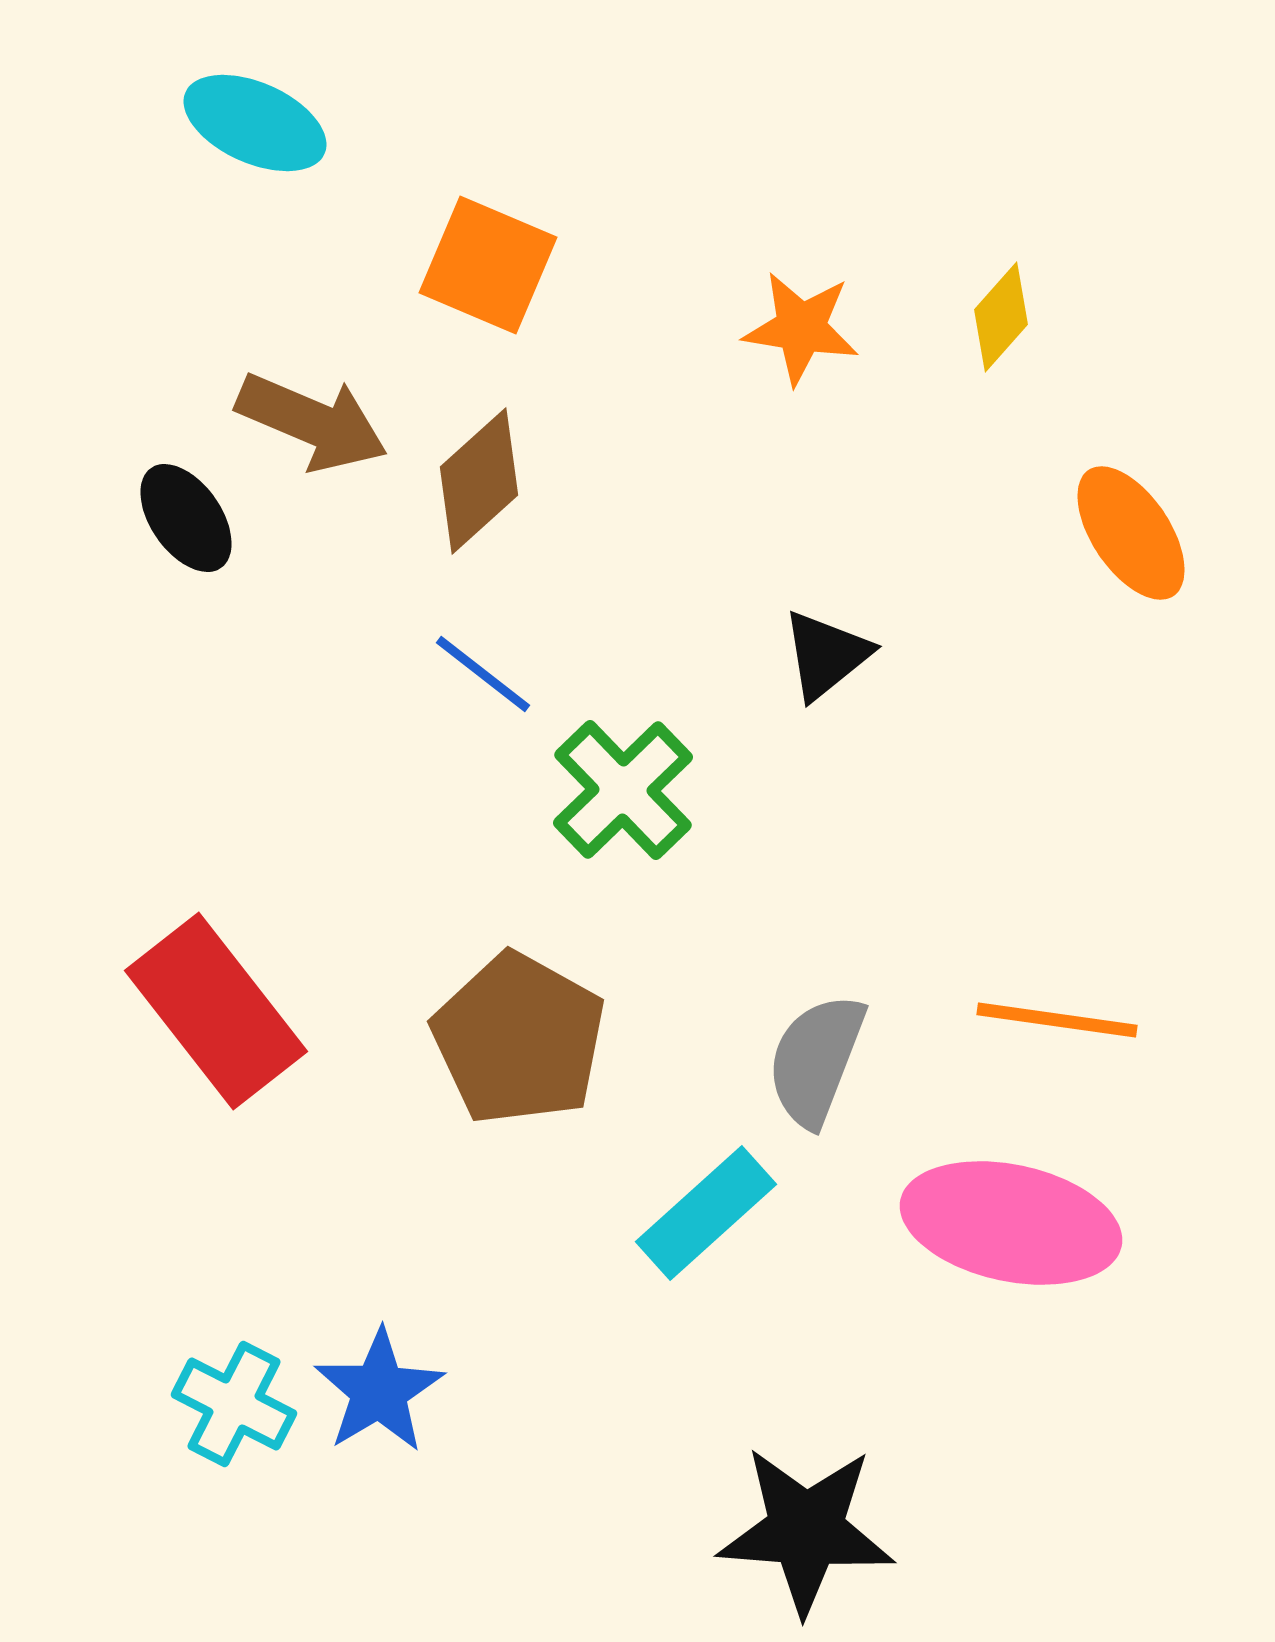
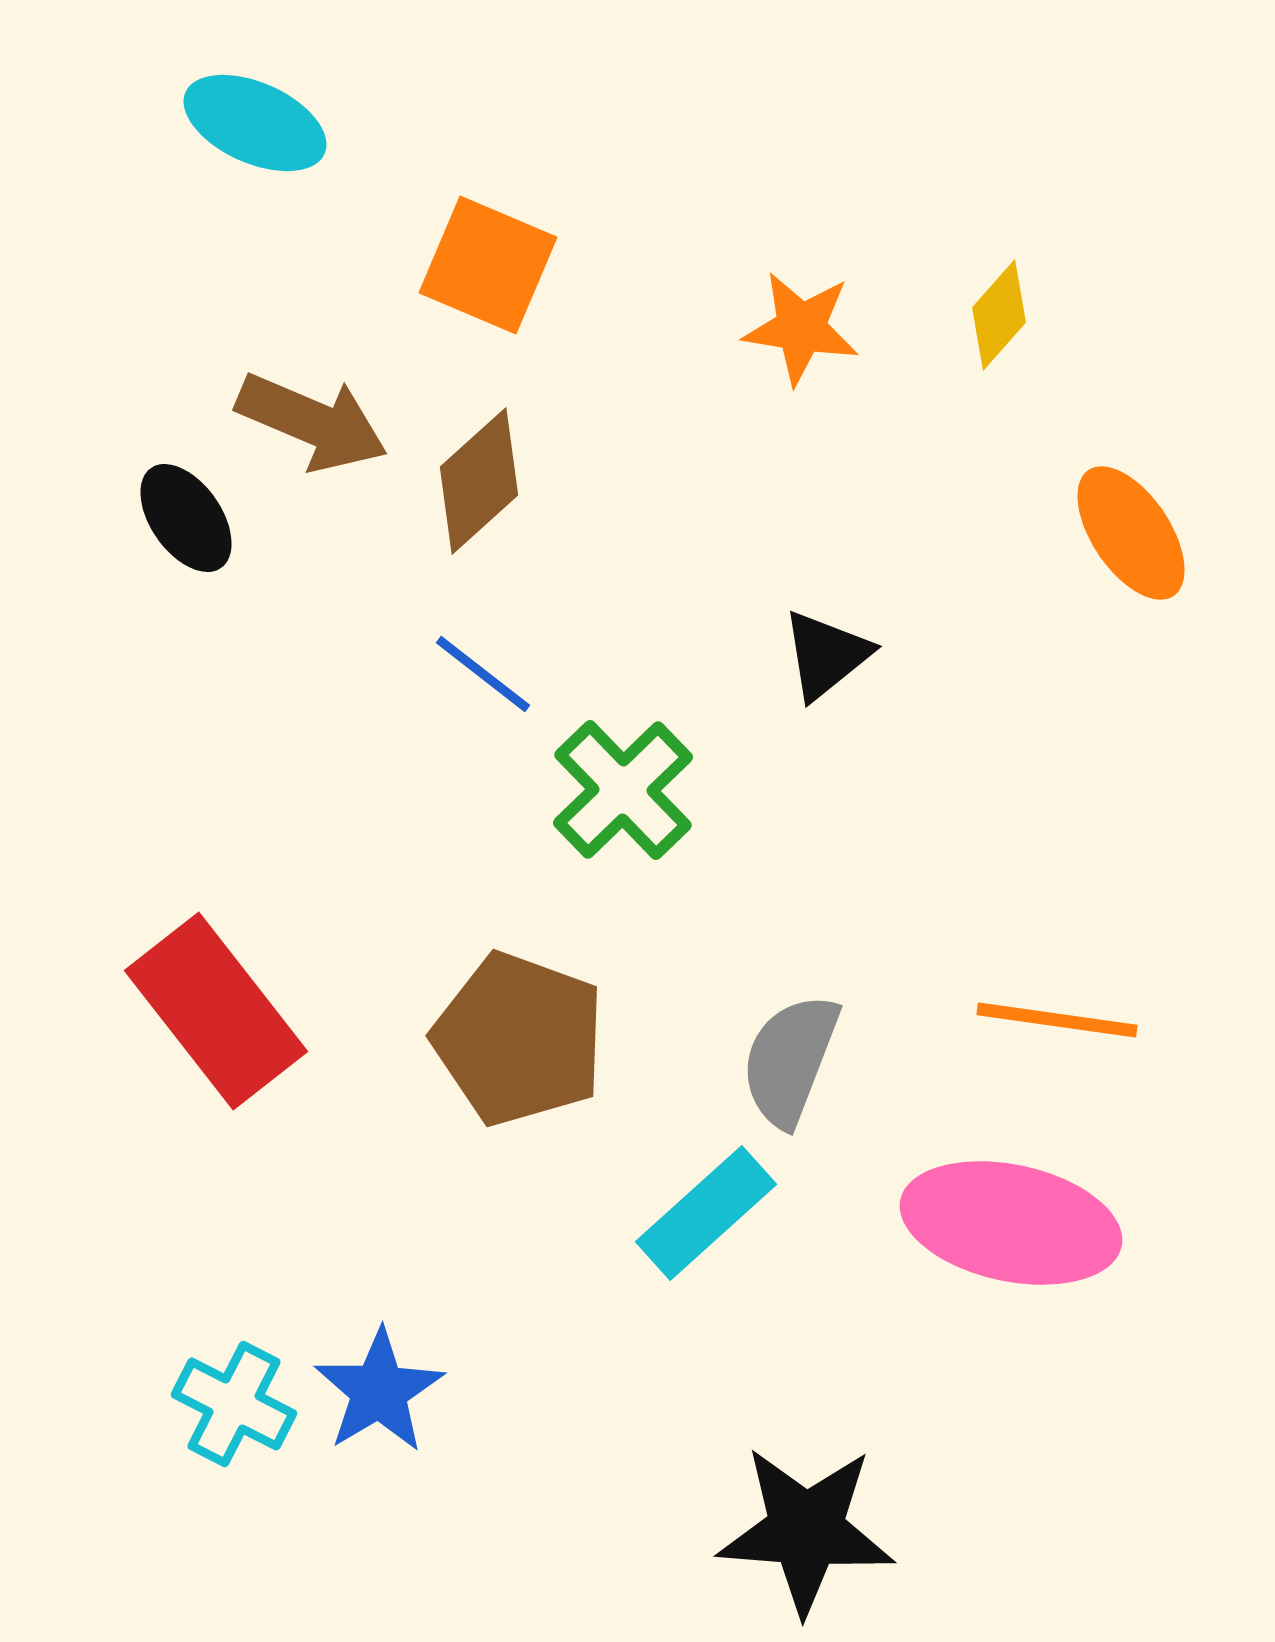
yellow diamond: moved 2 px left, 2 px up
brown pentagon: rotated 9 degrees counterclockwise
gray semicircle: moved 26 px left
